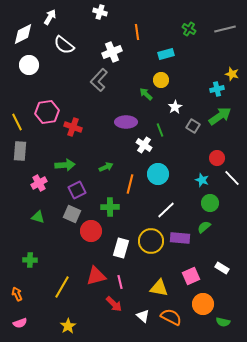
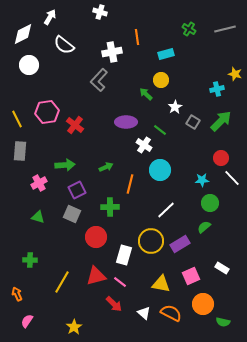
orange line at (137, 32): moved 5 px down
white cross at (112, 52): rotated 12 degrees clockwise
yellow star at (232, 74): moved 3 px right
green arrow at (220, 116): moved 1 px right, 5 px down; rotated 10 degrees counterclockwise
yellow line at (17, 122): moved 3 px up
gray square at (193, 126): moved 4 px up
red cross at (73, 127): moved 2 px right, 2 px up; rotated 18 degrees clockwise
green line at (160, 130): rotated 32 degrees counterclockwise
red circle at (217, 158): moved 4 px right
cyan circle at (158, 174): moved 2 px right, 4 px up
cyan star at (202, 180): rotated 24 degrees counterclockwise
red circle at (91, 231): moved 5 px right, 6 px down
purple rectangle at (180, 238): moved 6 px down; rotated 36 degrees counterclockwise
white rectangle at (121, 248): moved 3 px right, 7 px down
pink line at (120, 282): rotated 40 degrees counterclockwise
yellow line at (62, 287): moved 5 px up
yellow triangle at (159, 288): moved 2 px right, 4 px up
white triangle at (143, 316): moved 1 px right, 3 px up
orange semicircle at (171, 317): moved 4 px up
pink semicircle at (20, 323): moved 7 px right, 2 px up; rotated 144 degrees clockwise
yellow star at (68, 326): moved 6 px right, 1 px down
